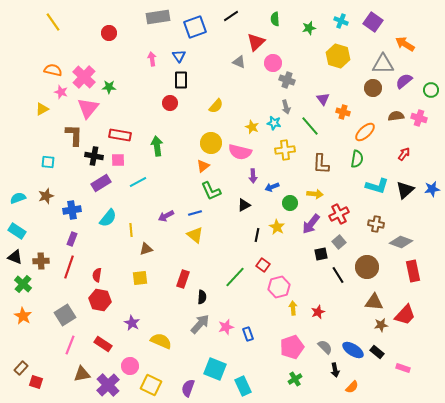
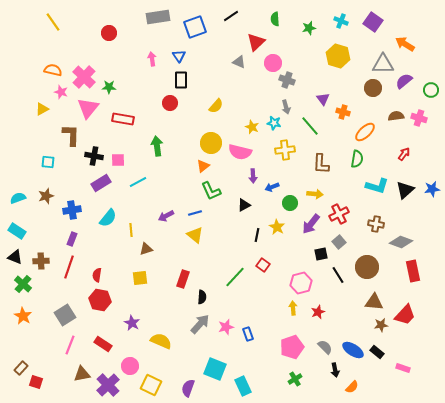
brown L-shape at (74, 135): moved 3 px left
red rectangle at (120, 135): moved 3 px right, 16 px up
pink hexagon at (279, 287): moved 22 px right, 4 px up
